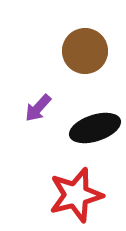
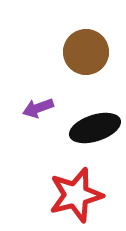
brown circle: moved 1 px right, 1 px down
purple arrow: rotated 28 degrees clockwise
